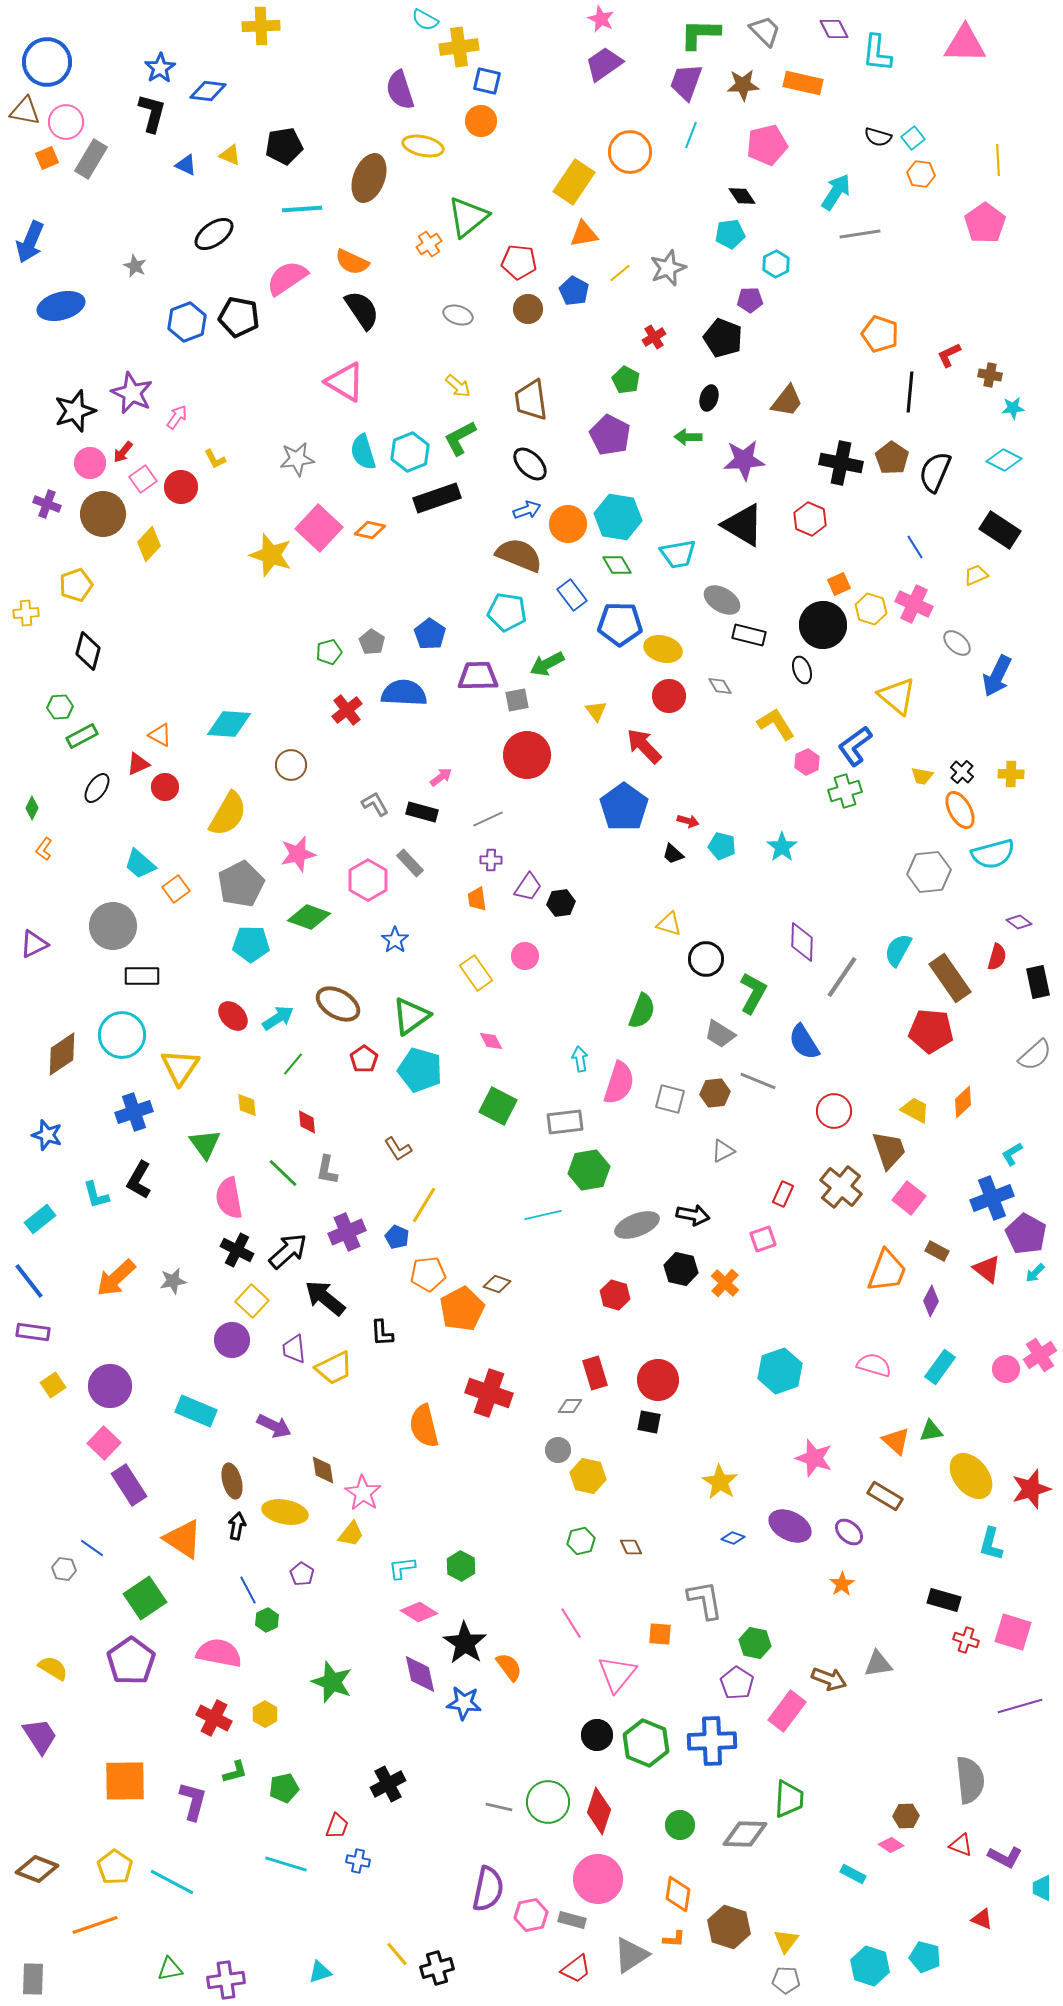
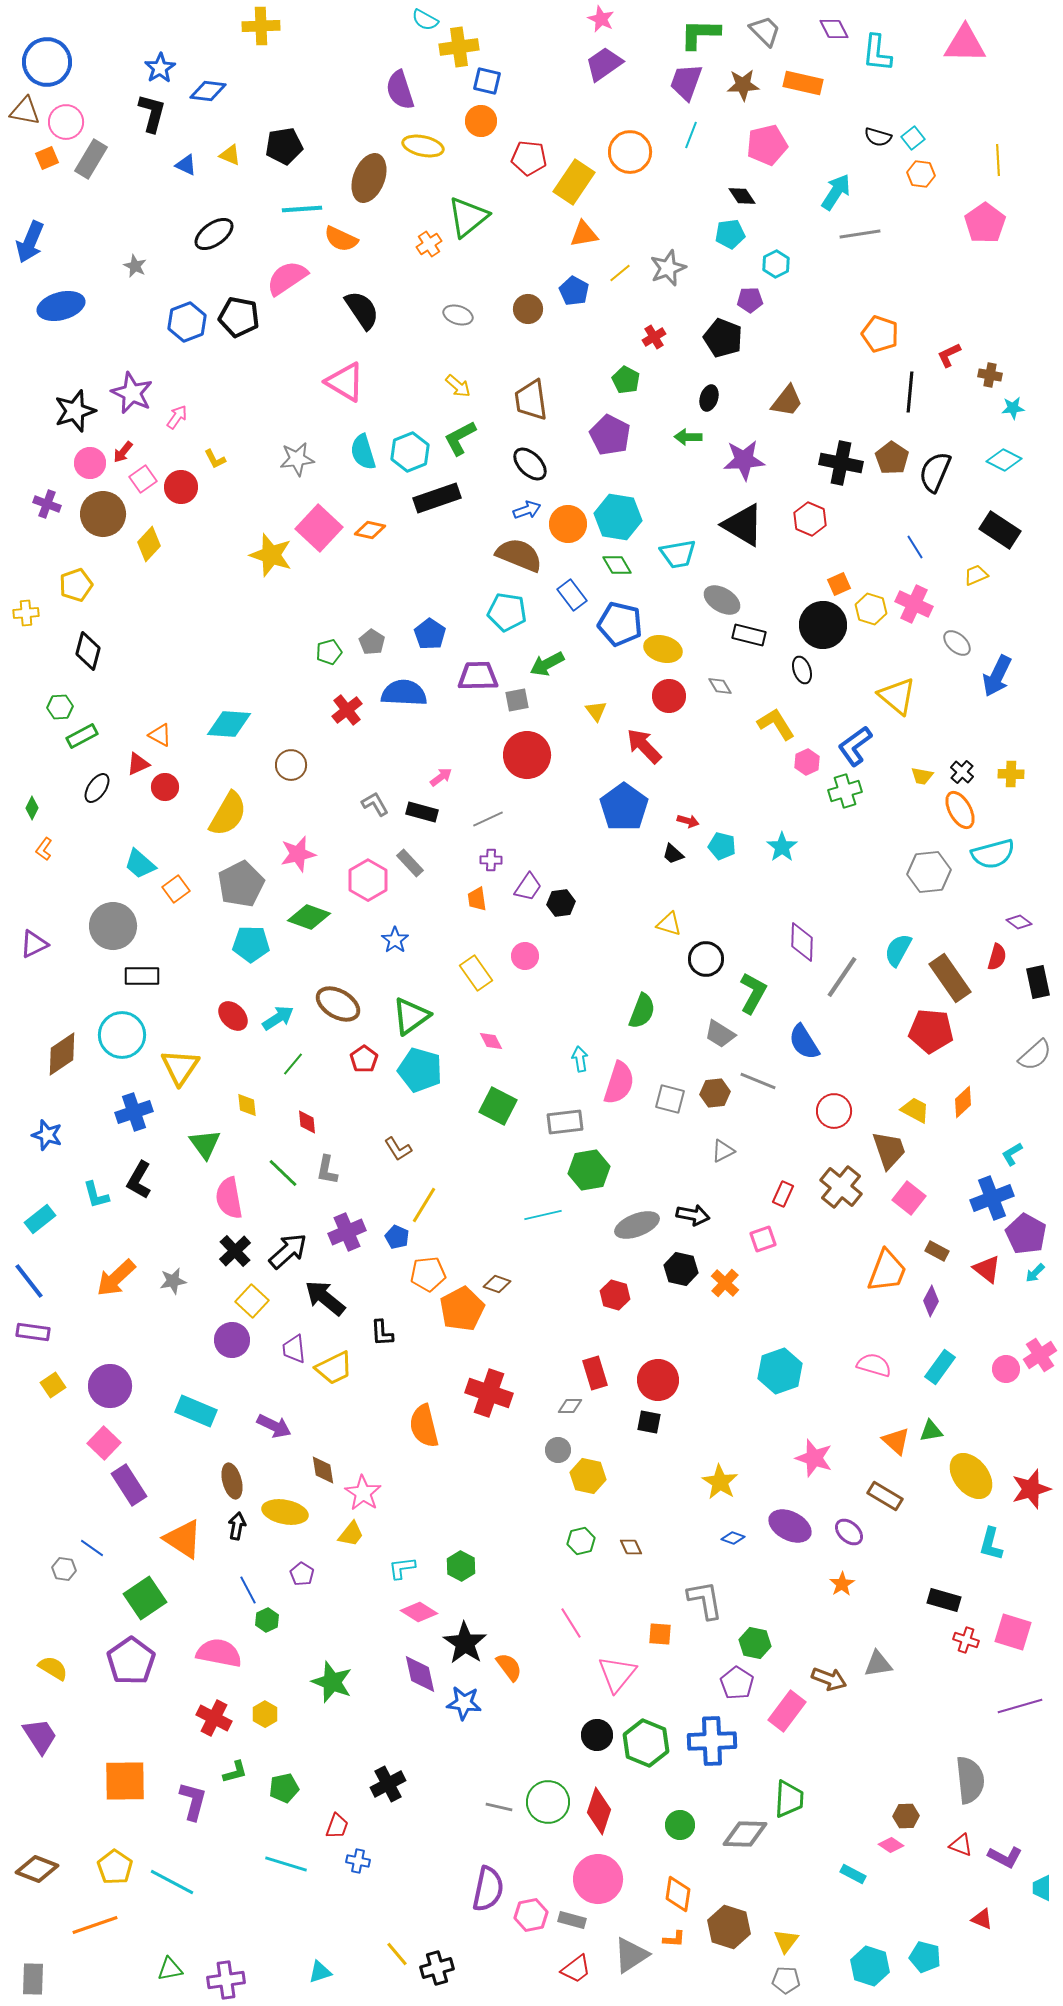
orange semicircle at (352, 262): moved 11 px left, 23 px up
red pentagon at (519, 262): moved 10 px right, 104 px up
blue pentagon at (620, 624): rotated 12 degrees clockwise
black cross at (237, 1250): moved 2 px left, 1 px down; rotated 20 degrees clockwise
